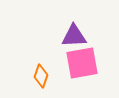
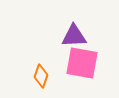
pink square: rotated 20 degrees clockwise
